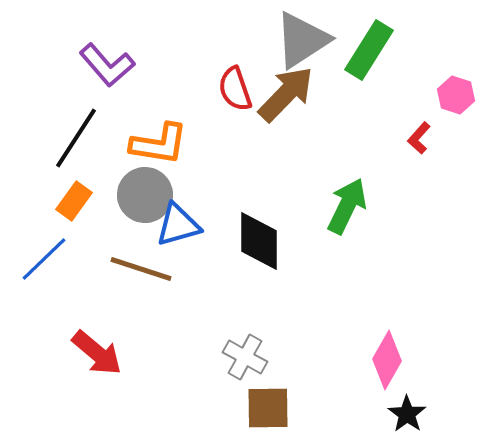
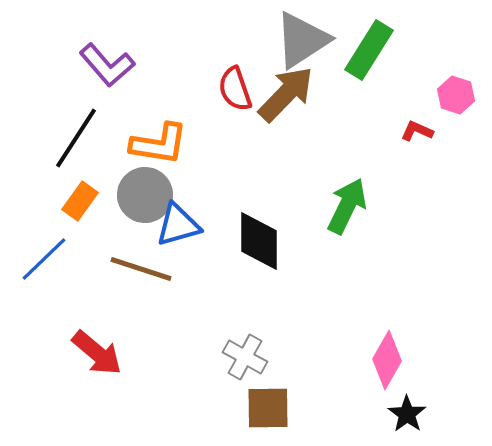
red L-shape: moved 2 px left, 7 px up; rotated 72 degrees clockwise
orange rectangle: moved 6 px right
